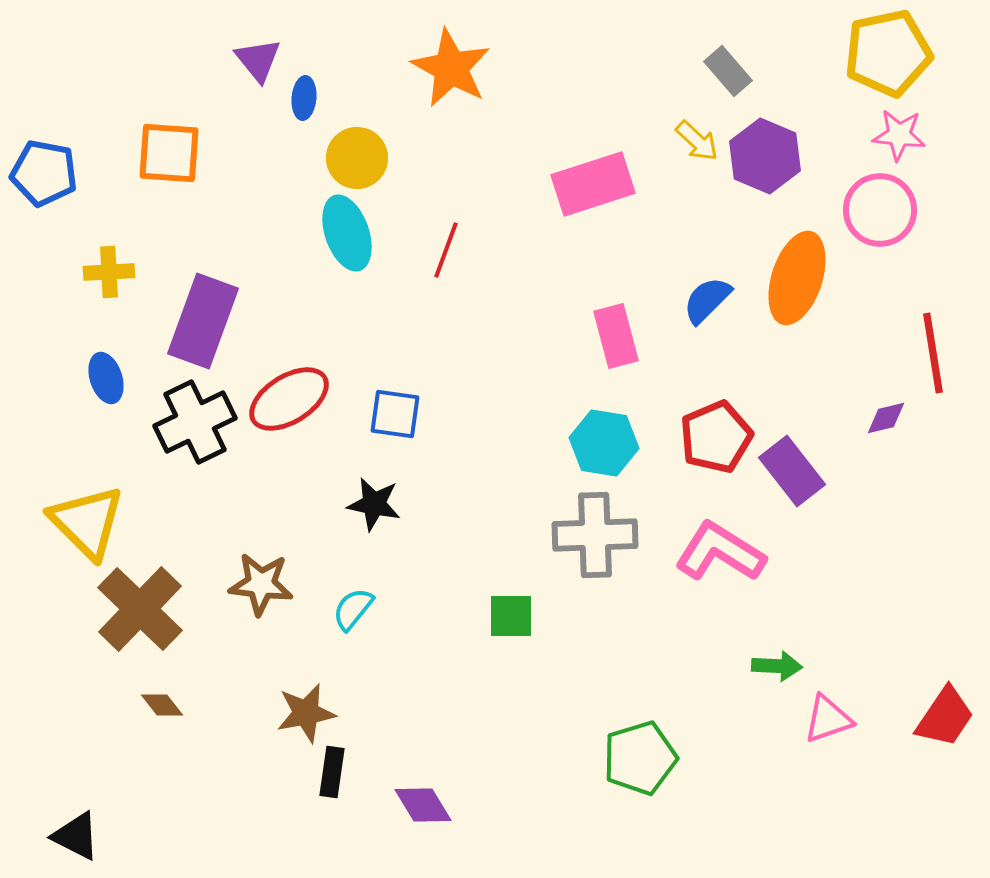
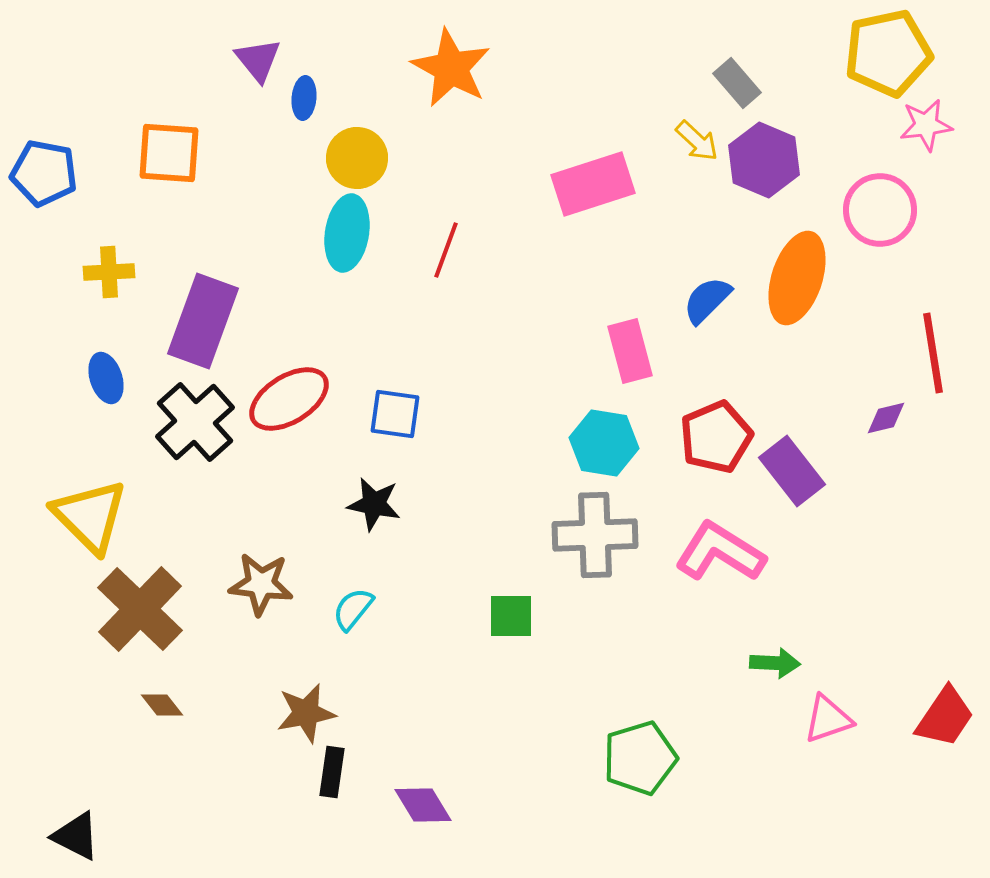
gray rectangle at (728, 71): moved 9 px right, 12 px down
pink star at (899, 135): moved 27 px right, 10 px up; rotated 14 degrees counterclockwise
purple hexagon at (765, 156): moved 1 px left, 4 px down
cyan ellipse at (347, 233): rotated 28 degrees clockwise
pink rectangle at (616, 336): moved 14 px right, 15 px down
black cross at (195, 422): rotated 16 degrees counterclockwise
yellow triangle at (87, 522): moved 3 px right, 6 px up
green arrow at (777, 666): moved 2 px left, 3 px up
